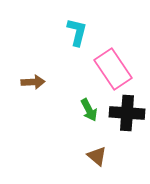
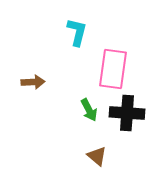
pink rectangle: rotated 42 degrees clockwise
